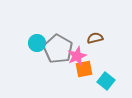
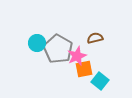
cyan square: moved 6 px left
